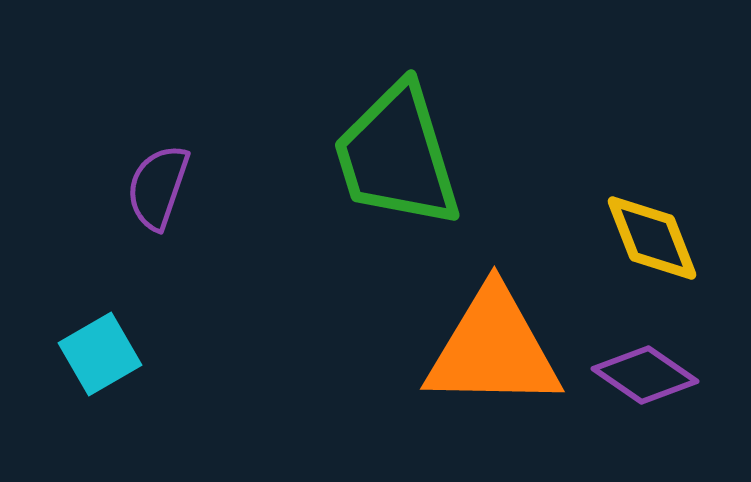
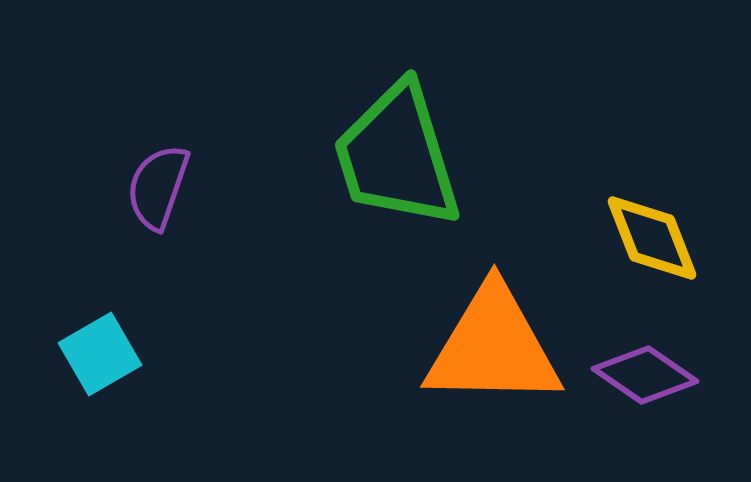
orange triangle: moved 2 px up
